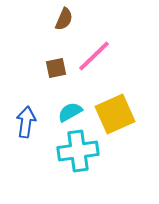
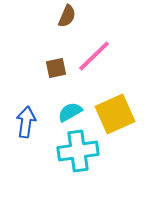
brown semicircle: moved 3 px right, 3 px up
